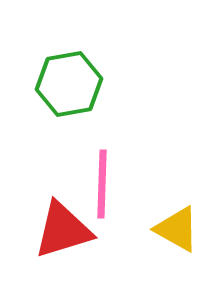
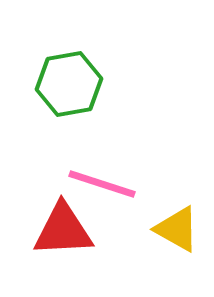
pink line: rotated 74 degrees counterclockwise
red triangle: rotated 14 degrees clockwise
